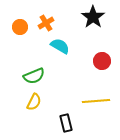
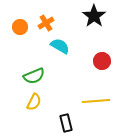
black star: moved 1 px right, 1 px up
